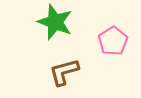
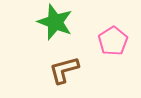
brown L-shape: moved 2 px up
